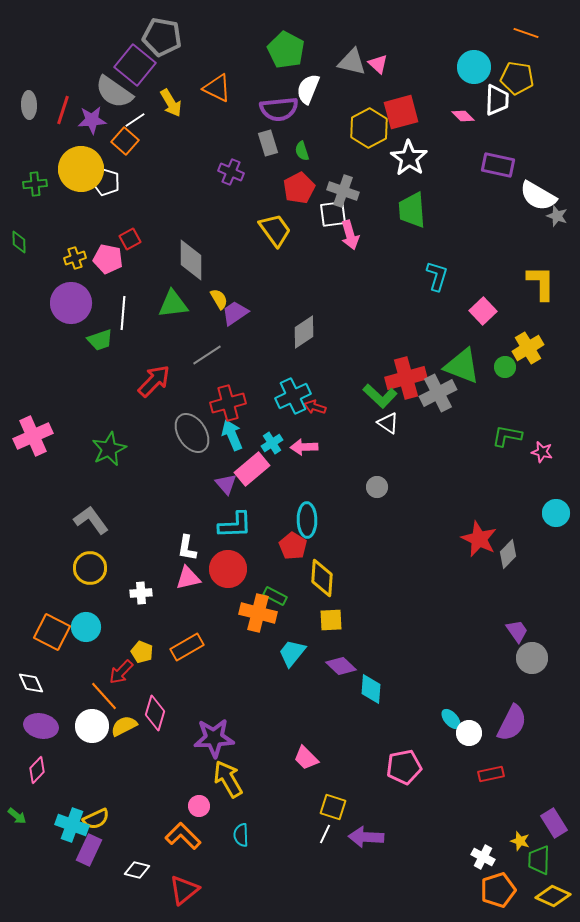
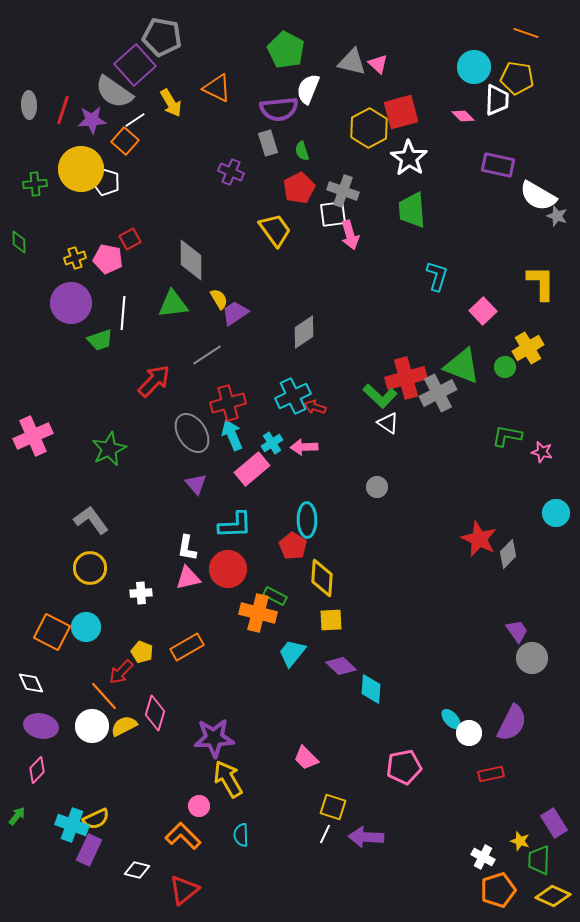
purple square at (135, 65): rotated 9 degrees clockwise
purple triangle at (226, 484): moved 30 px left
green arrow at (17, 816): rotated 90 degrees counterclockwise
